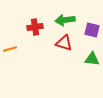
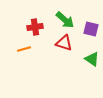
green arrow: rotated 132 degrees counterclockwise
purple square: moved 1 px left, 1 px up
orange line: moved 14 px right
green triangle: rotated 28 degrees clockwise
